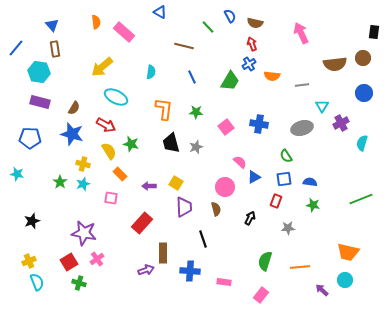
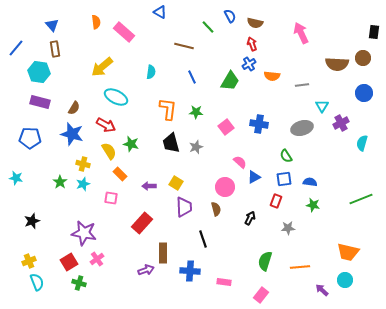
brown semicircle at (335, 64): moved 2 px right; rotated 10 degrees clockwise
orange L-shape at (164, 109): moved 4 px right
cyan star at (17, 174): moved 1 px left, 4 px down
